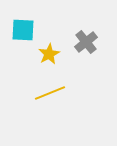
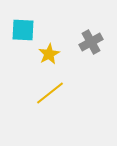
gray cross: moved 5 px right; rotated 10 degrees clockwise
yellow line: rotated 16 degrees counterclockwise
